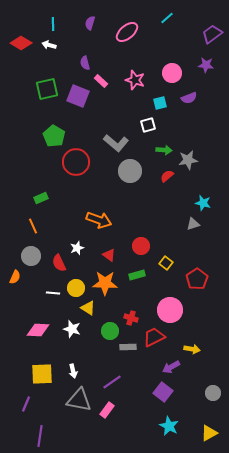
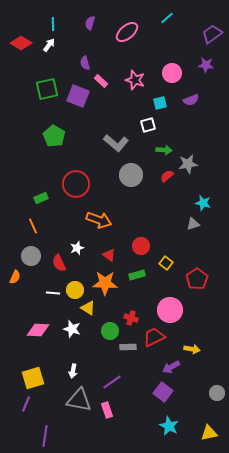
white arrow at (49, 45): rotated 112 degrees clockwise
purple semicircle at (189, 98): moved 2 px right, 2 px down
gray star at (188, 160): moved 4 px down
red circle at (76, 162): moved 22 px down
gray circle at (130, 171): moved 1 px right, 4 px down
yellow circle at (76, 288): moved 1 px left, 2 px down
white arrow at (73, 371): rotated 24 degrees clockwise
yellow square at (42, 374): moved 9 px left, 4 px down; rotated 15 degrees counterclockwise
gray circle at (213, 393): moved 4 px right
pink rectangle at (107, 410): rotated 56 degrees counterclockwise
yellow triangle at (209, 433): rotated 18 degrees clockwise
purple line at (40, 436): moved 5 px right
